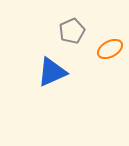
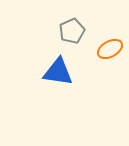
blue triangle: moved 6 px right; rotated 32 degrees clockwise
